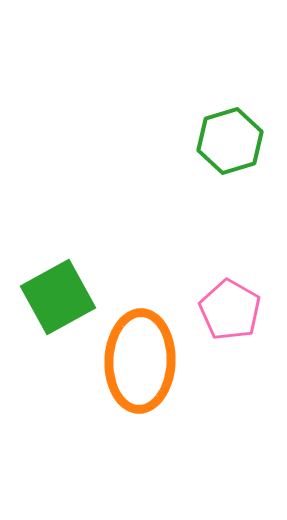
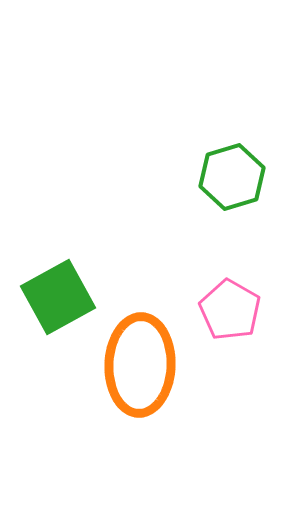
green hexagon: moved 2 px right, 36 px down
orange ellipse: moved 4 px down
